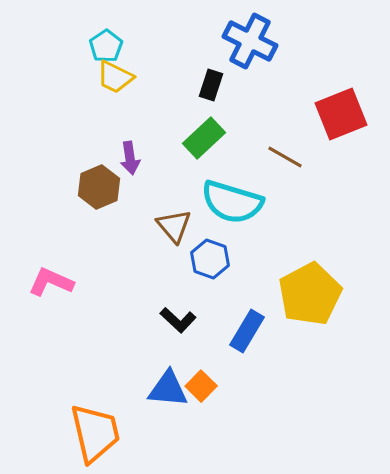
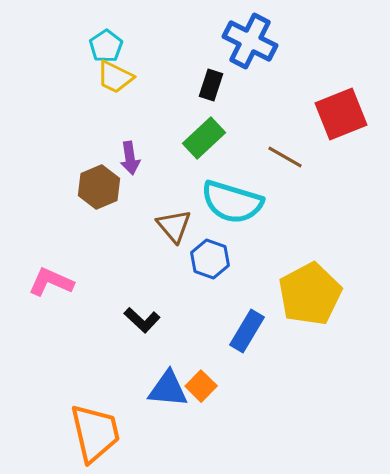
black L-shape: moved 36 px left
